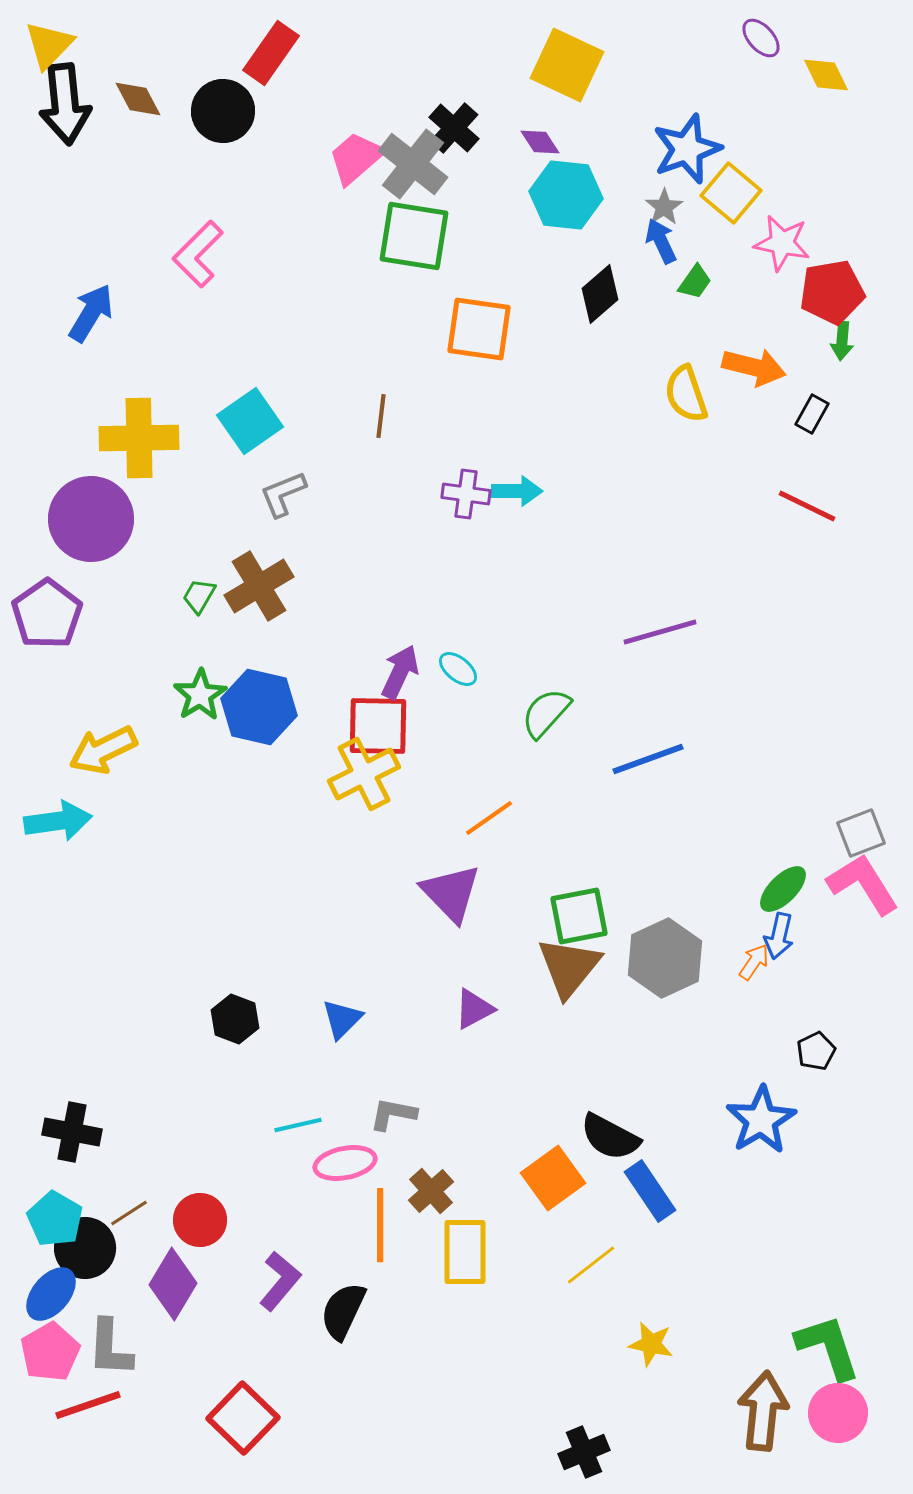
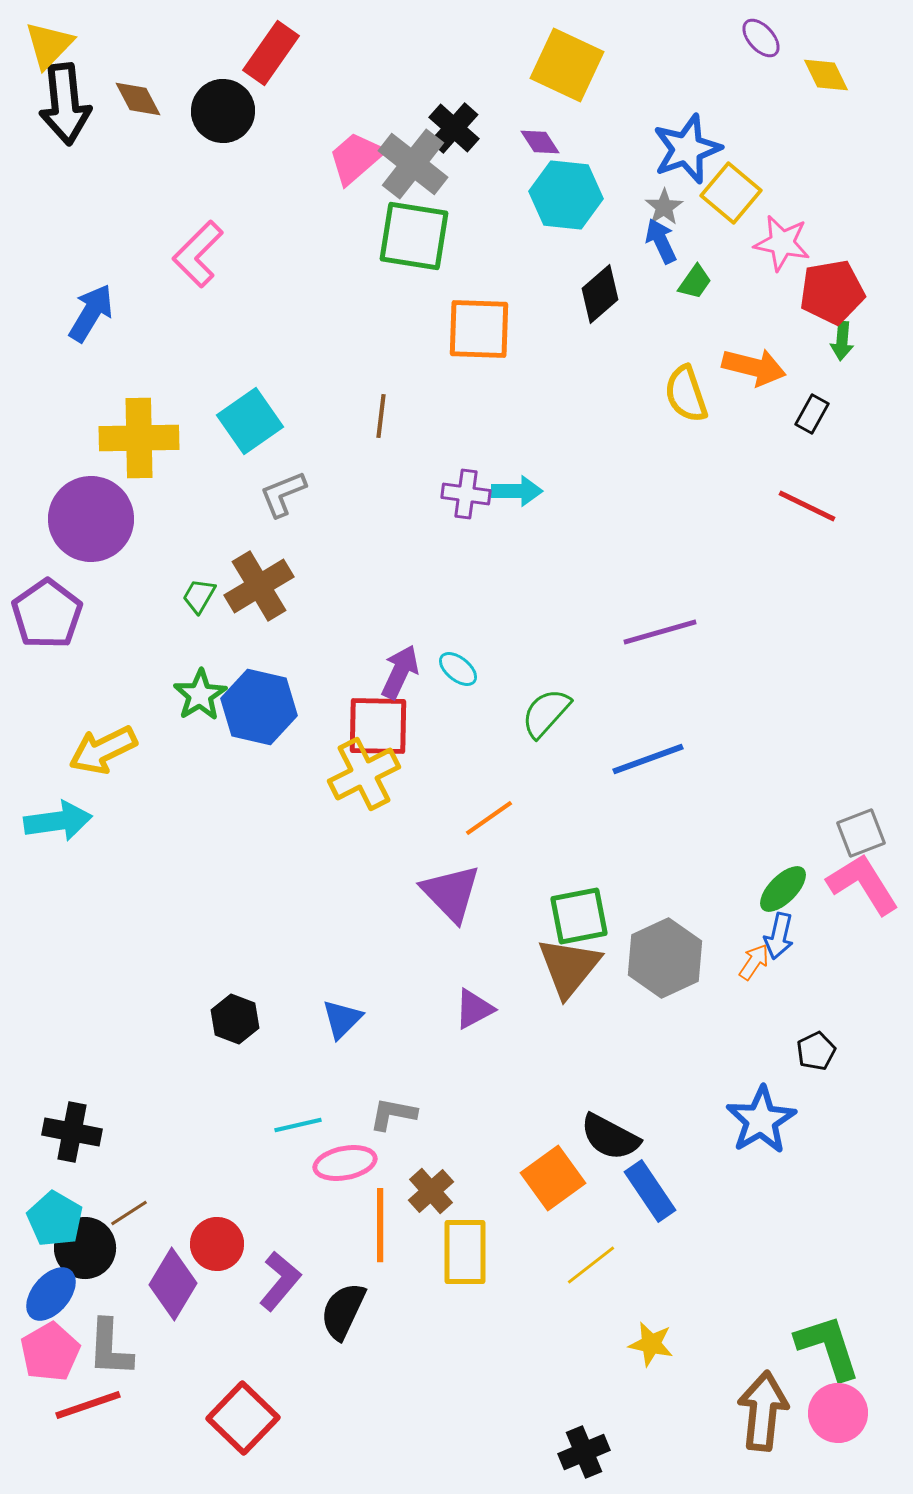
orange square at (479, 329): rotated 6 degrees counterclockwise
red circle at (200, 1220): moved 17 px right, 24 px down
